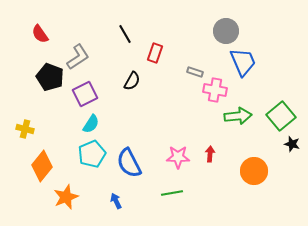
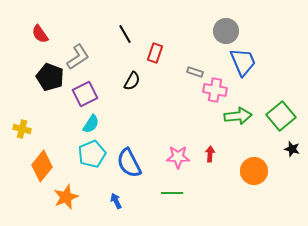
yellow cross: moved 3 px left
black star: moved 5 px down
green line: rotated 10 degrees clockwise
